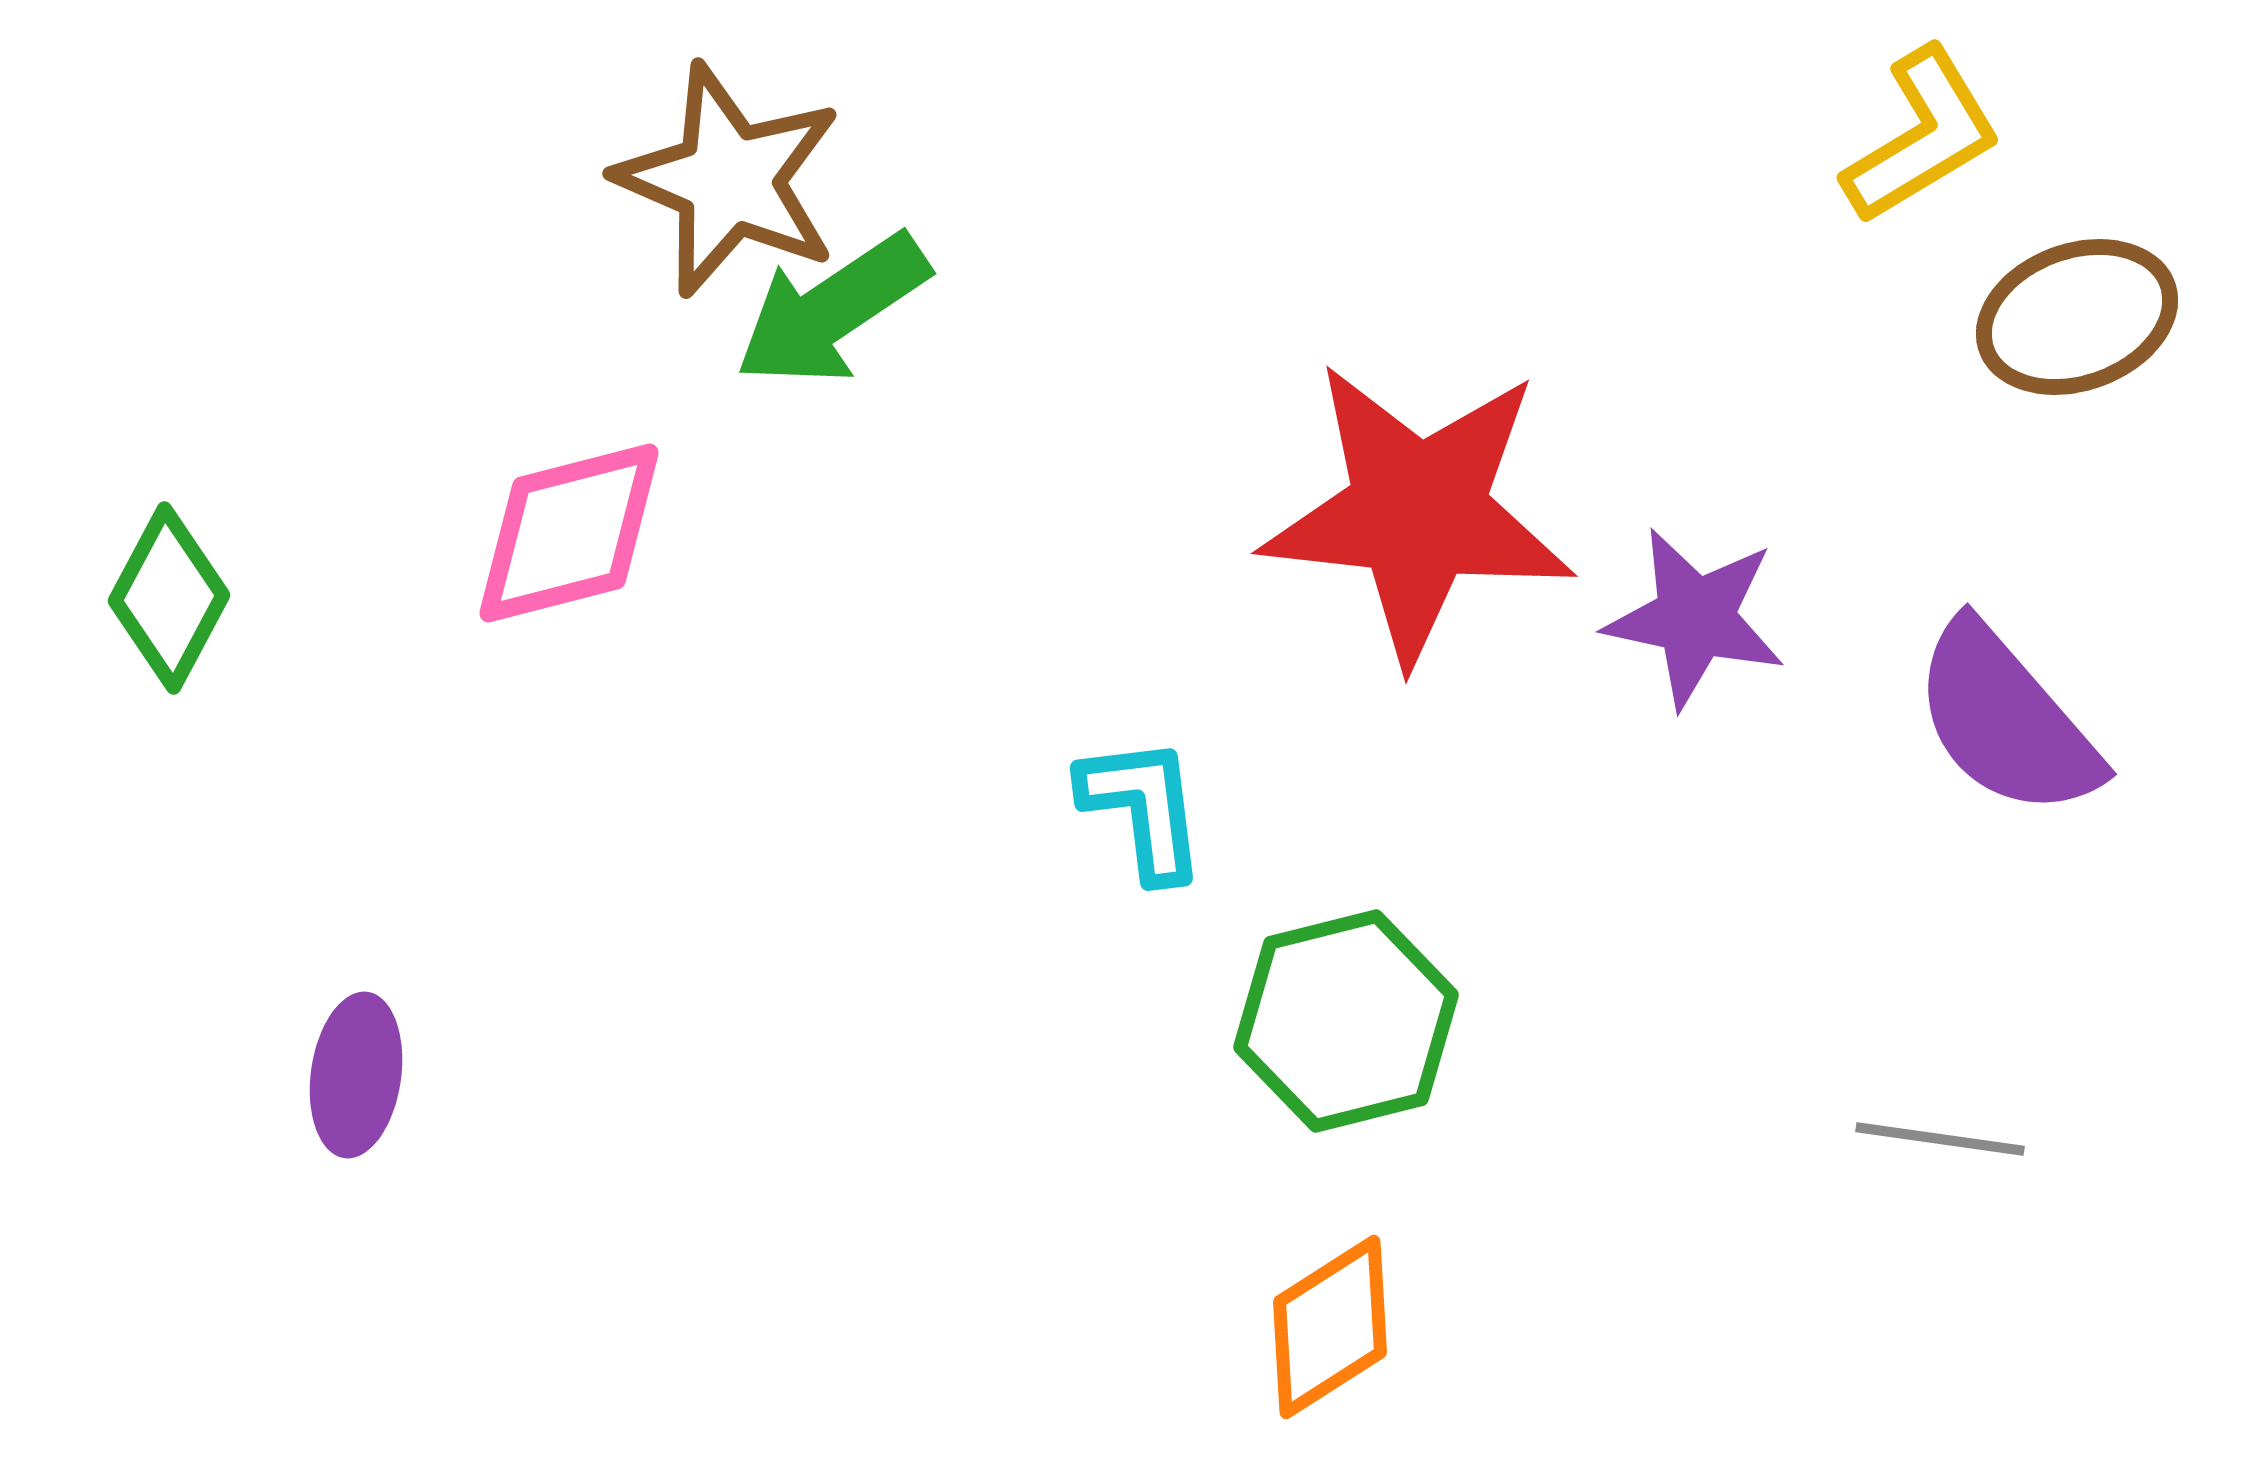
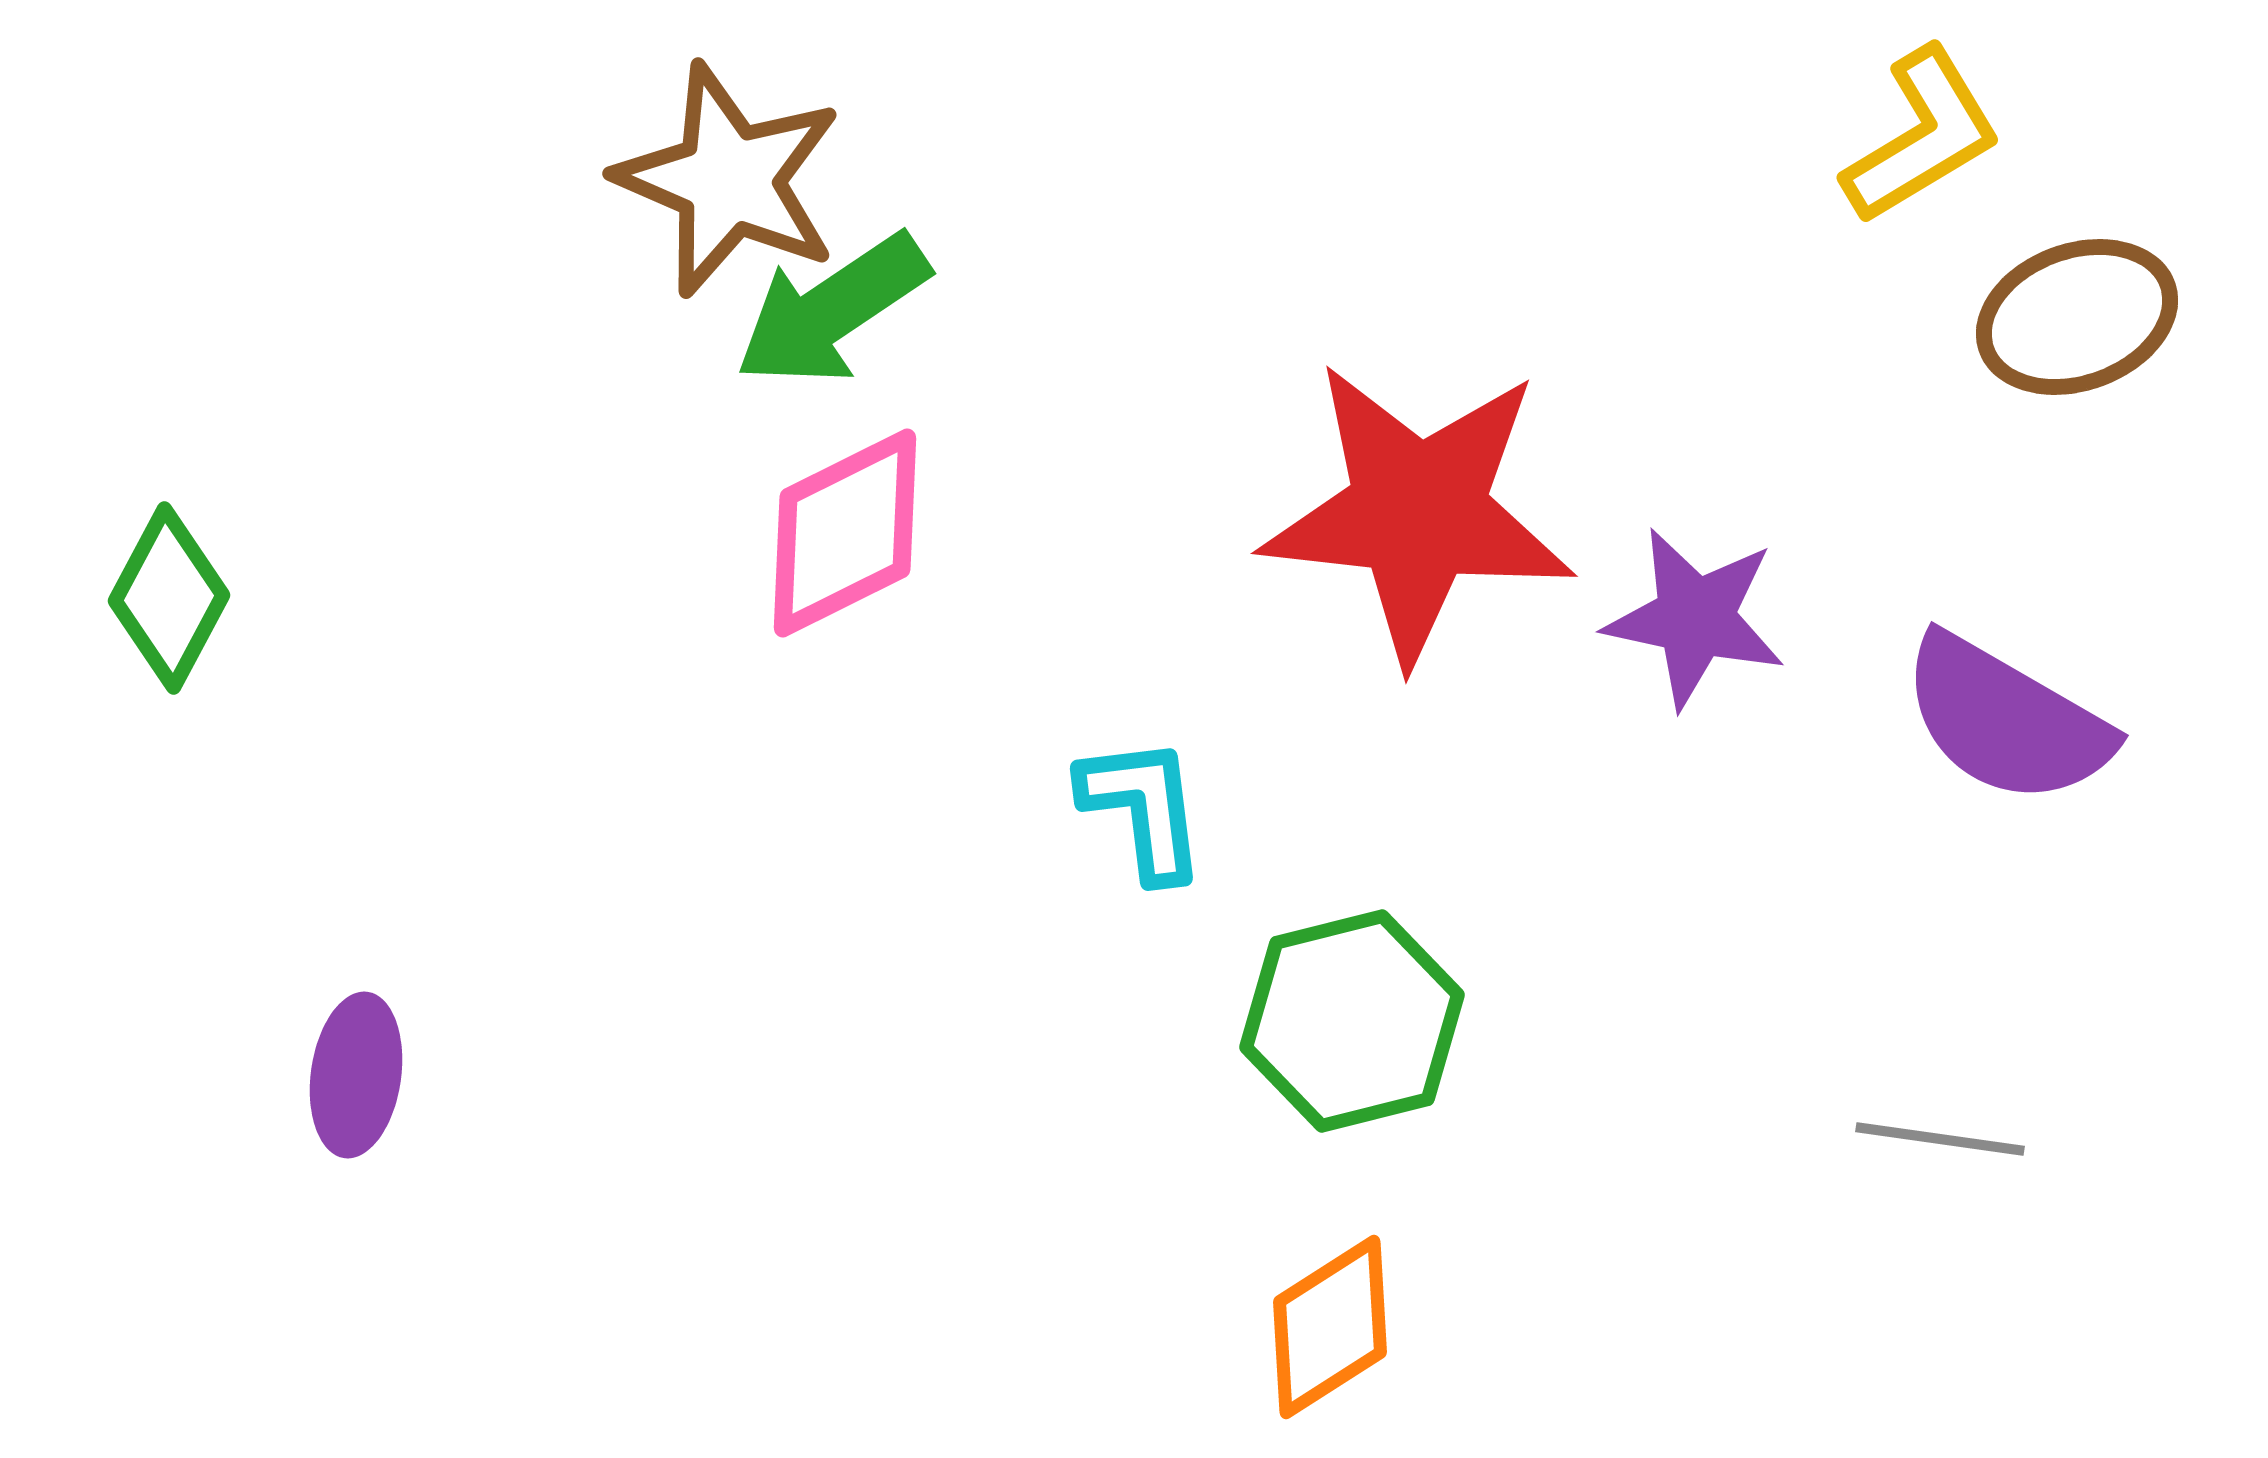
pink diamond: moved 276 px right; rotated 12 degrees counterclockwise
purple semicircle: rotated 19 degrees counterclockwise
green hexagon: moved 6 px right
